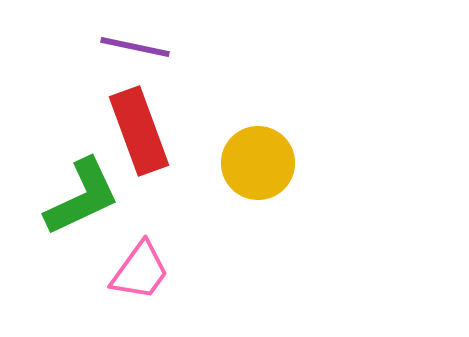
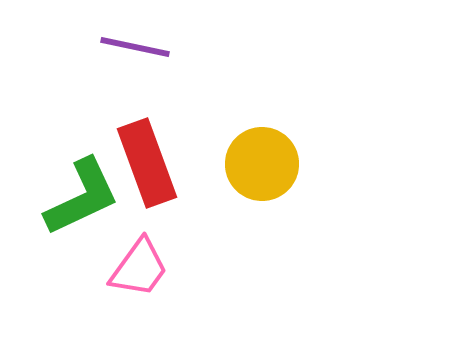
red rectangle: moved 8 px right, 32 px down
yellow circle: moved 4 px right, 1 px down
pink trapezoid: moved 1 px left, 3 px up
